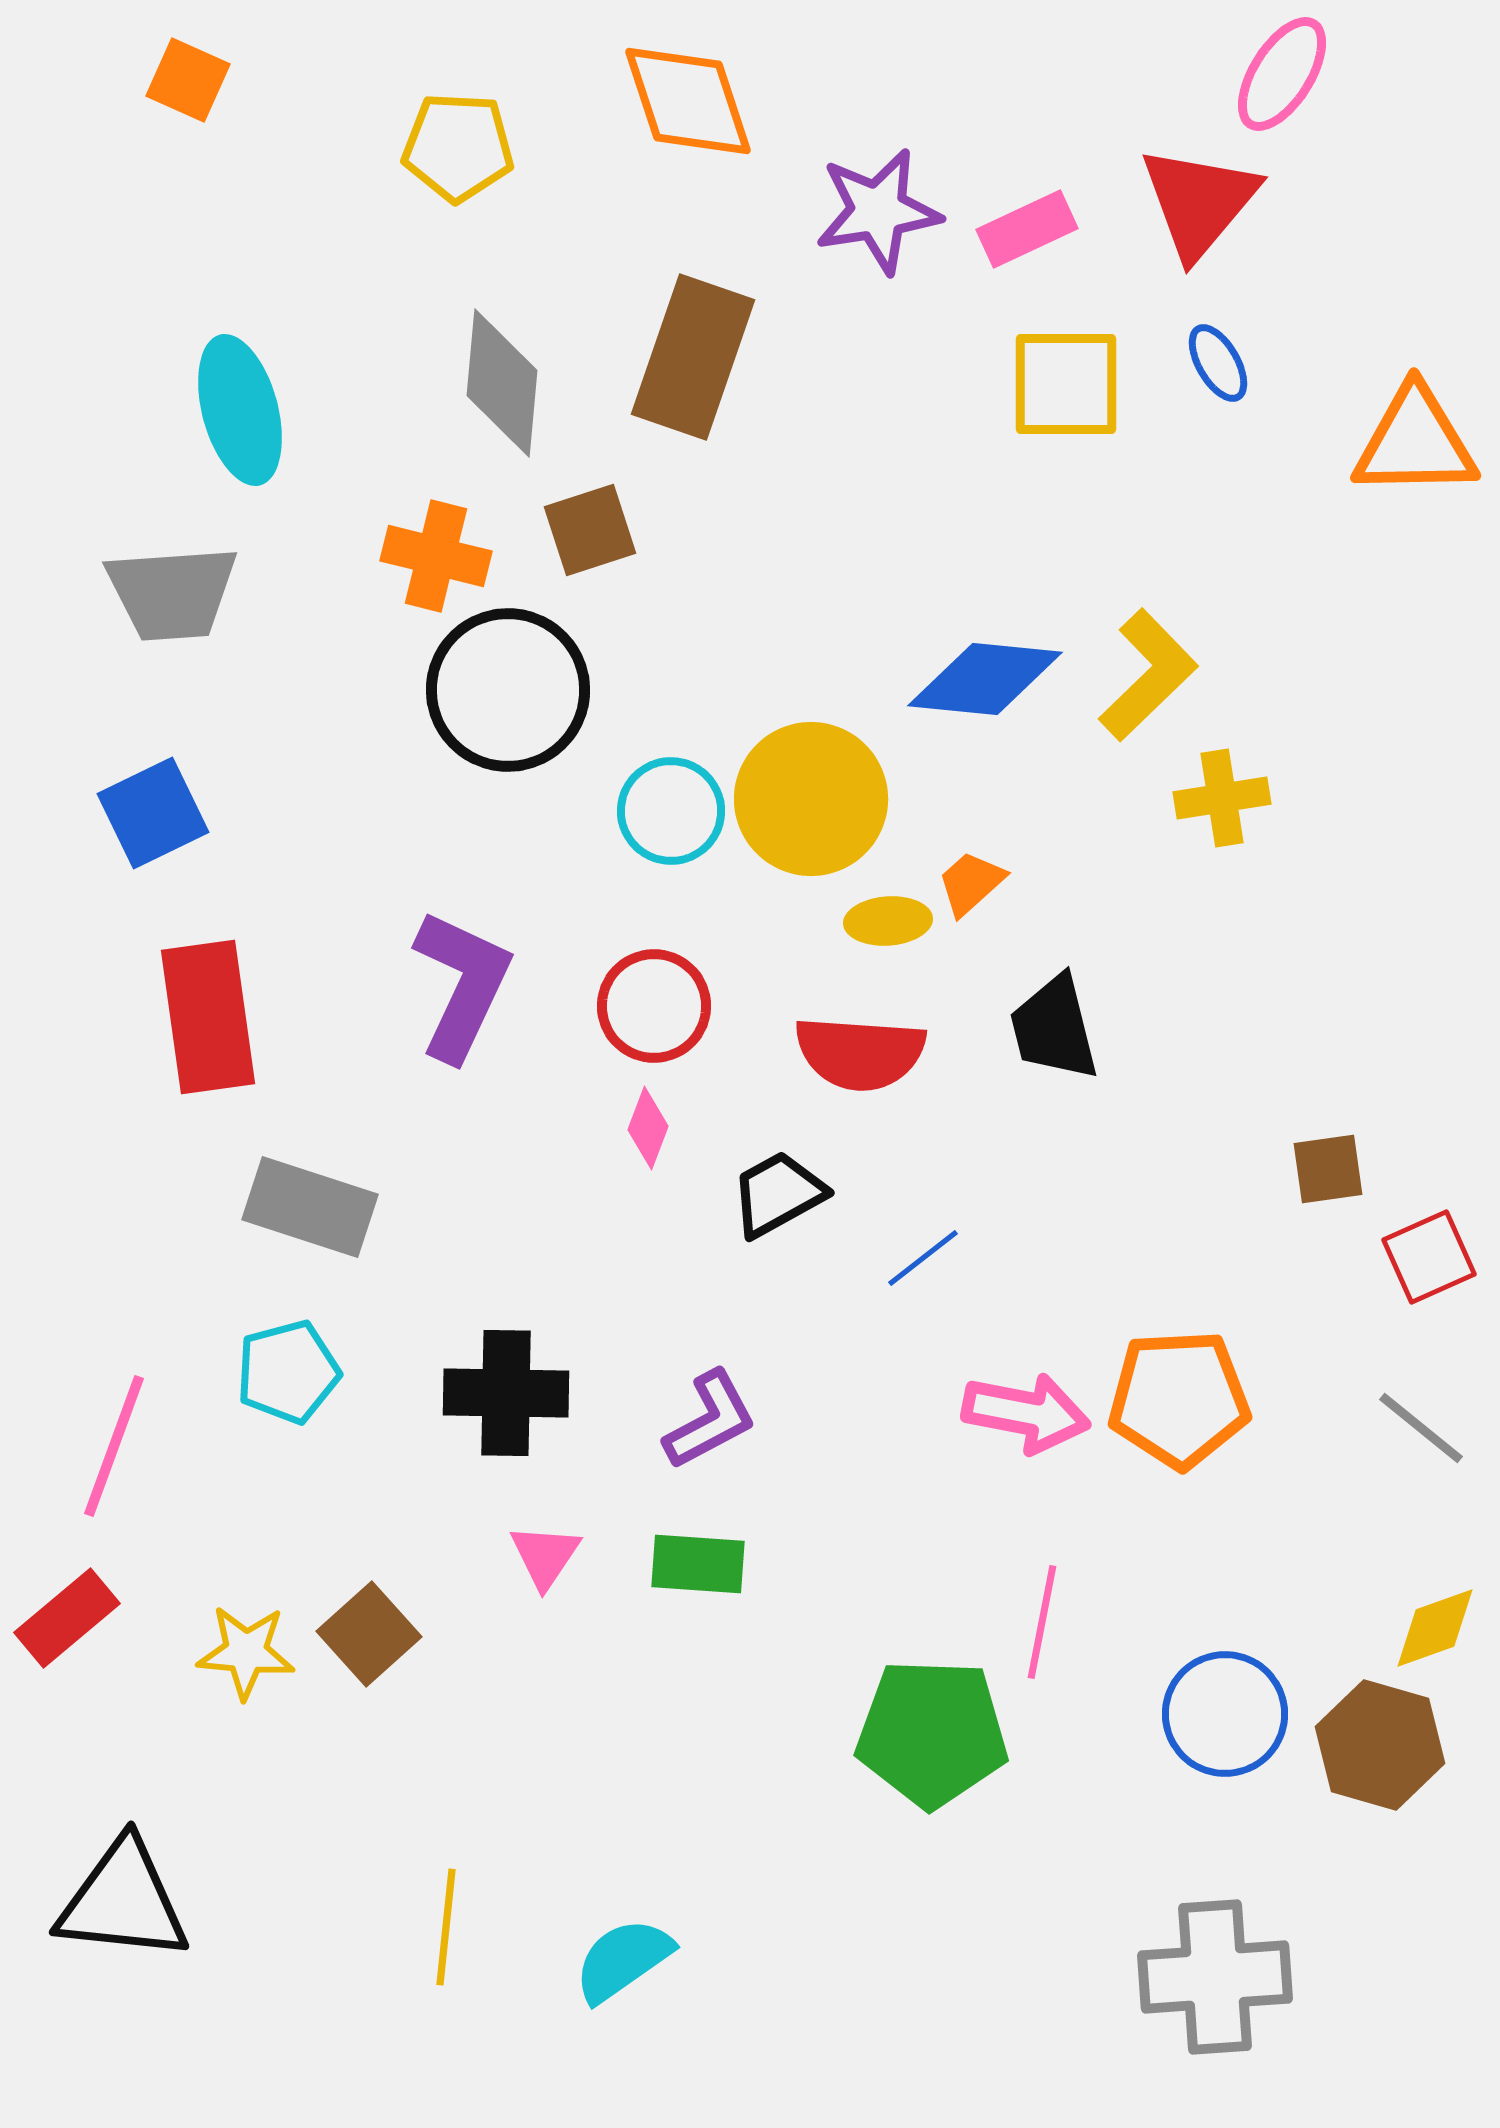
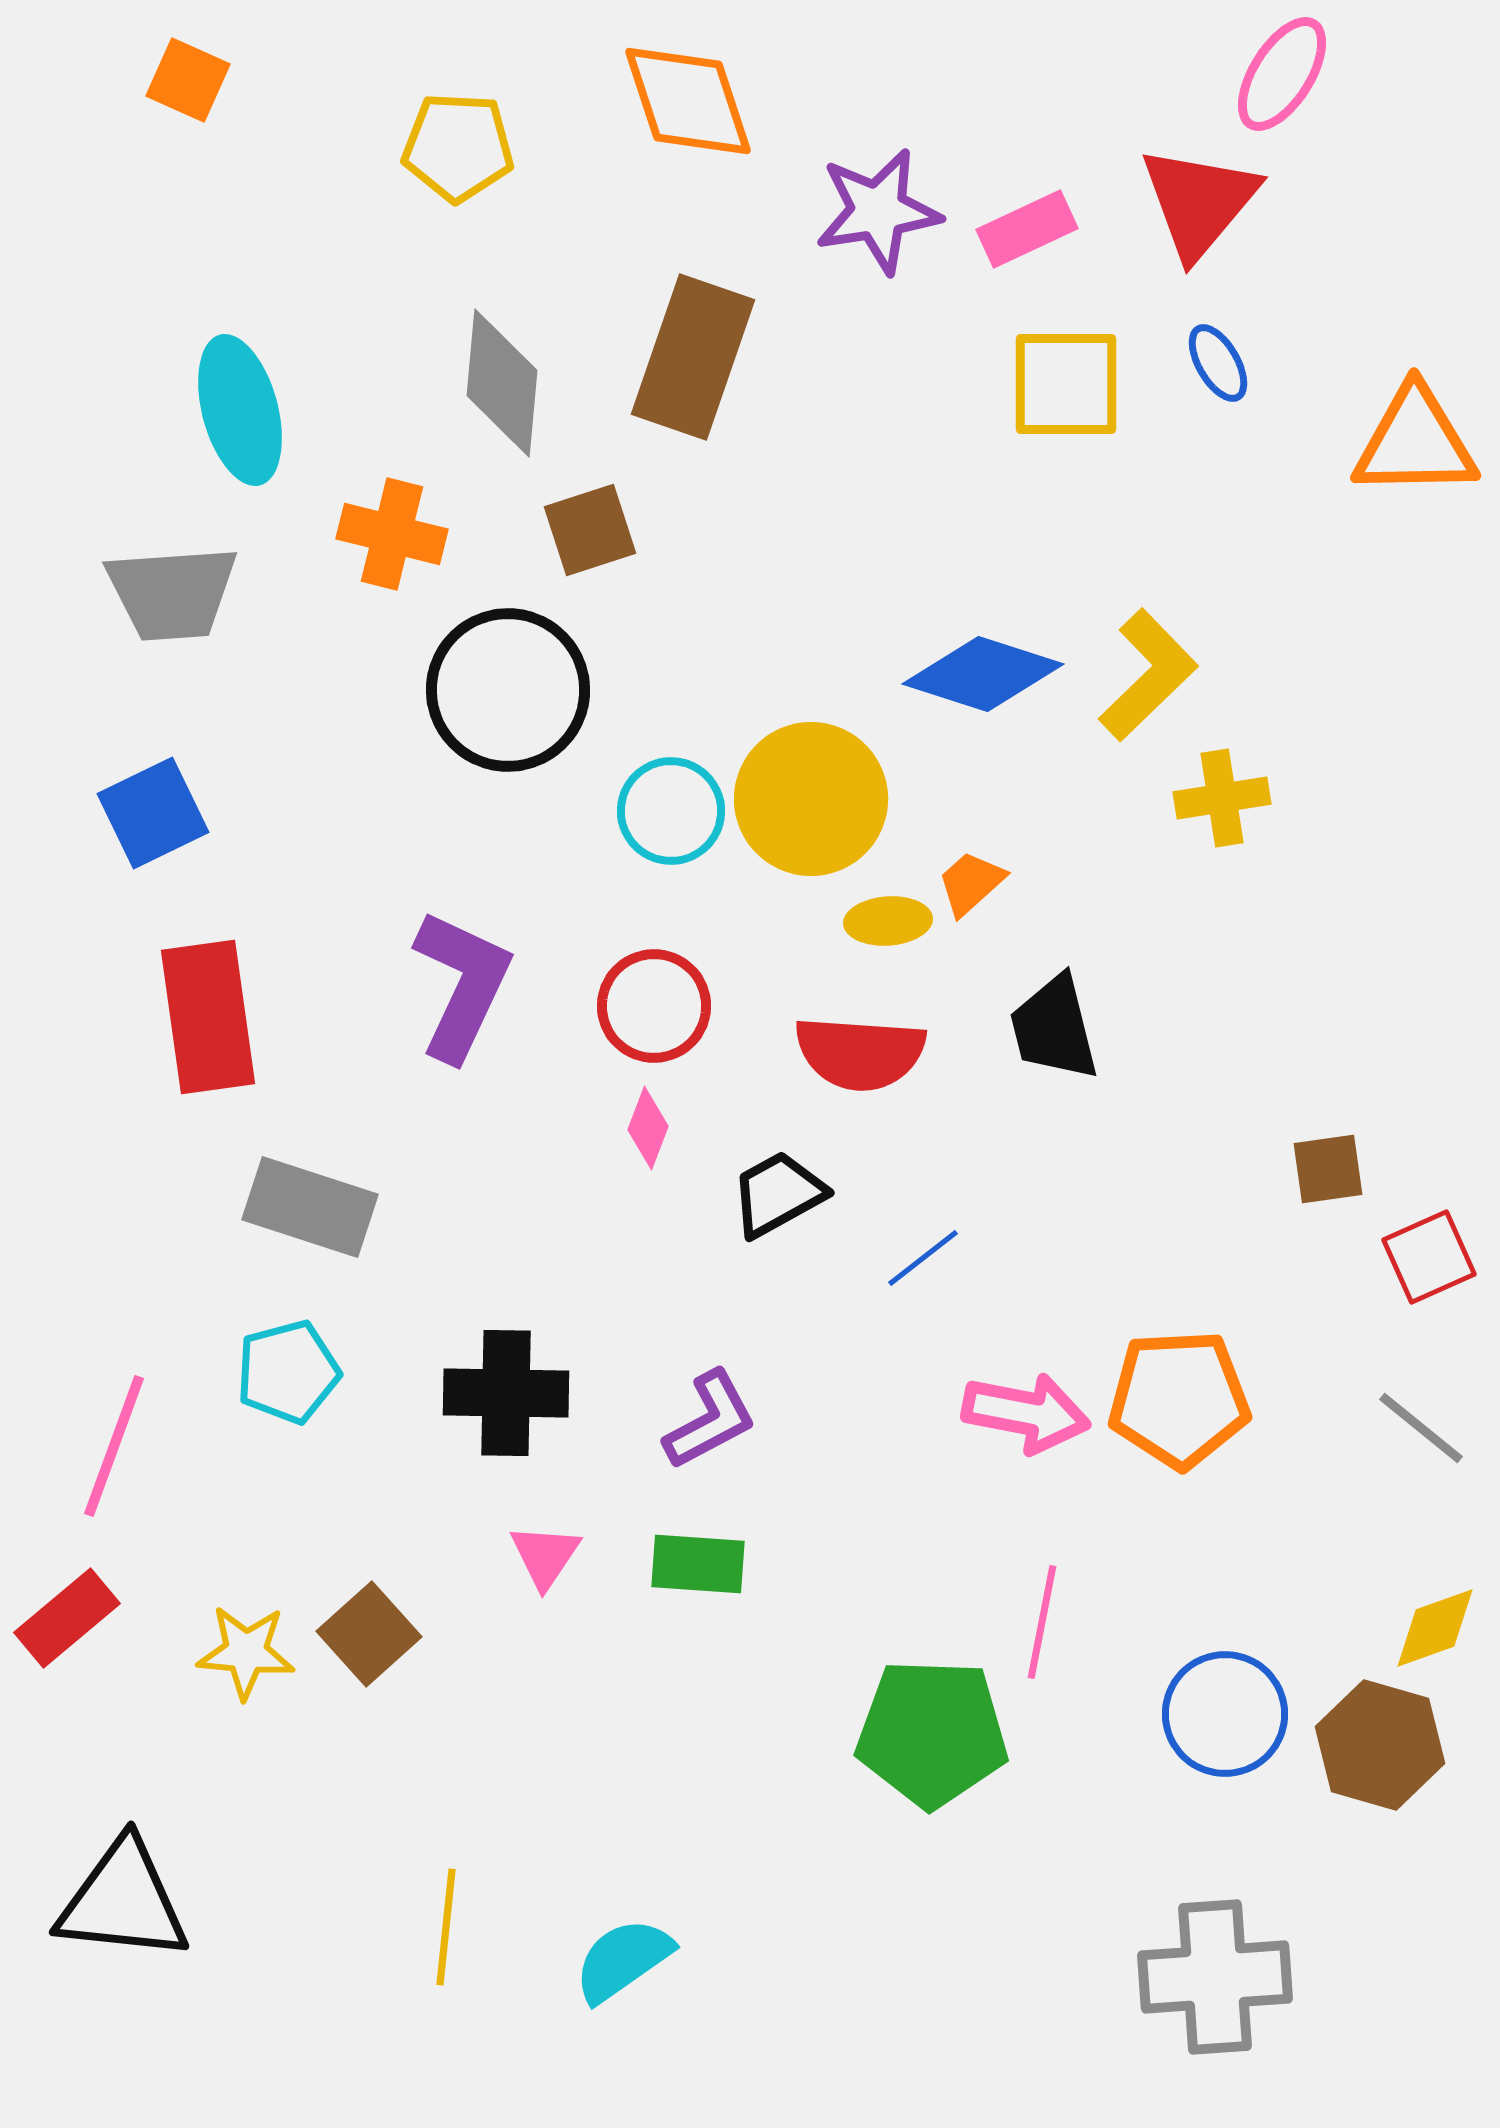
orange cross at (436, 556): moved 44 px left, 22 px up
blue diamond at (985, 679): moved 2 px left, 5 px up; rotated 12 degrees clockwise
